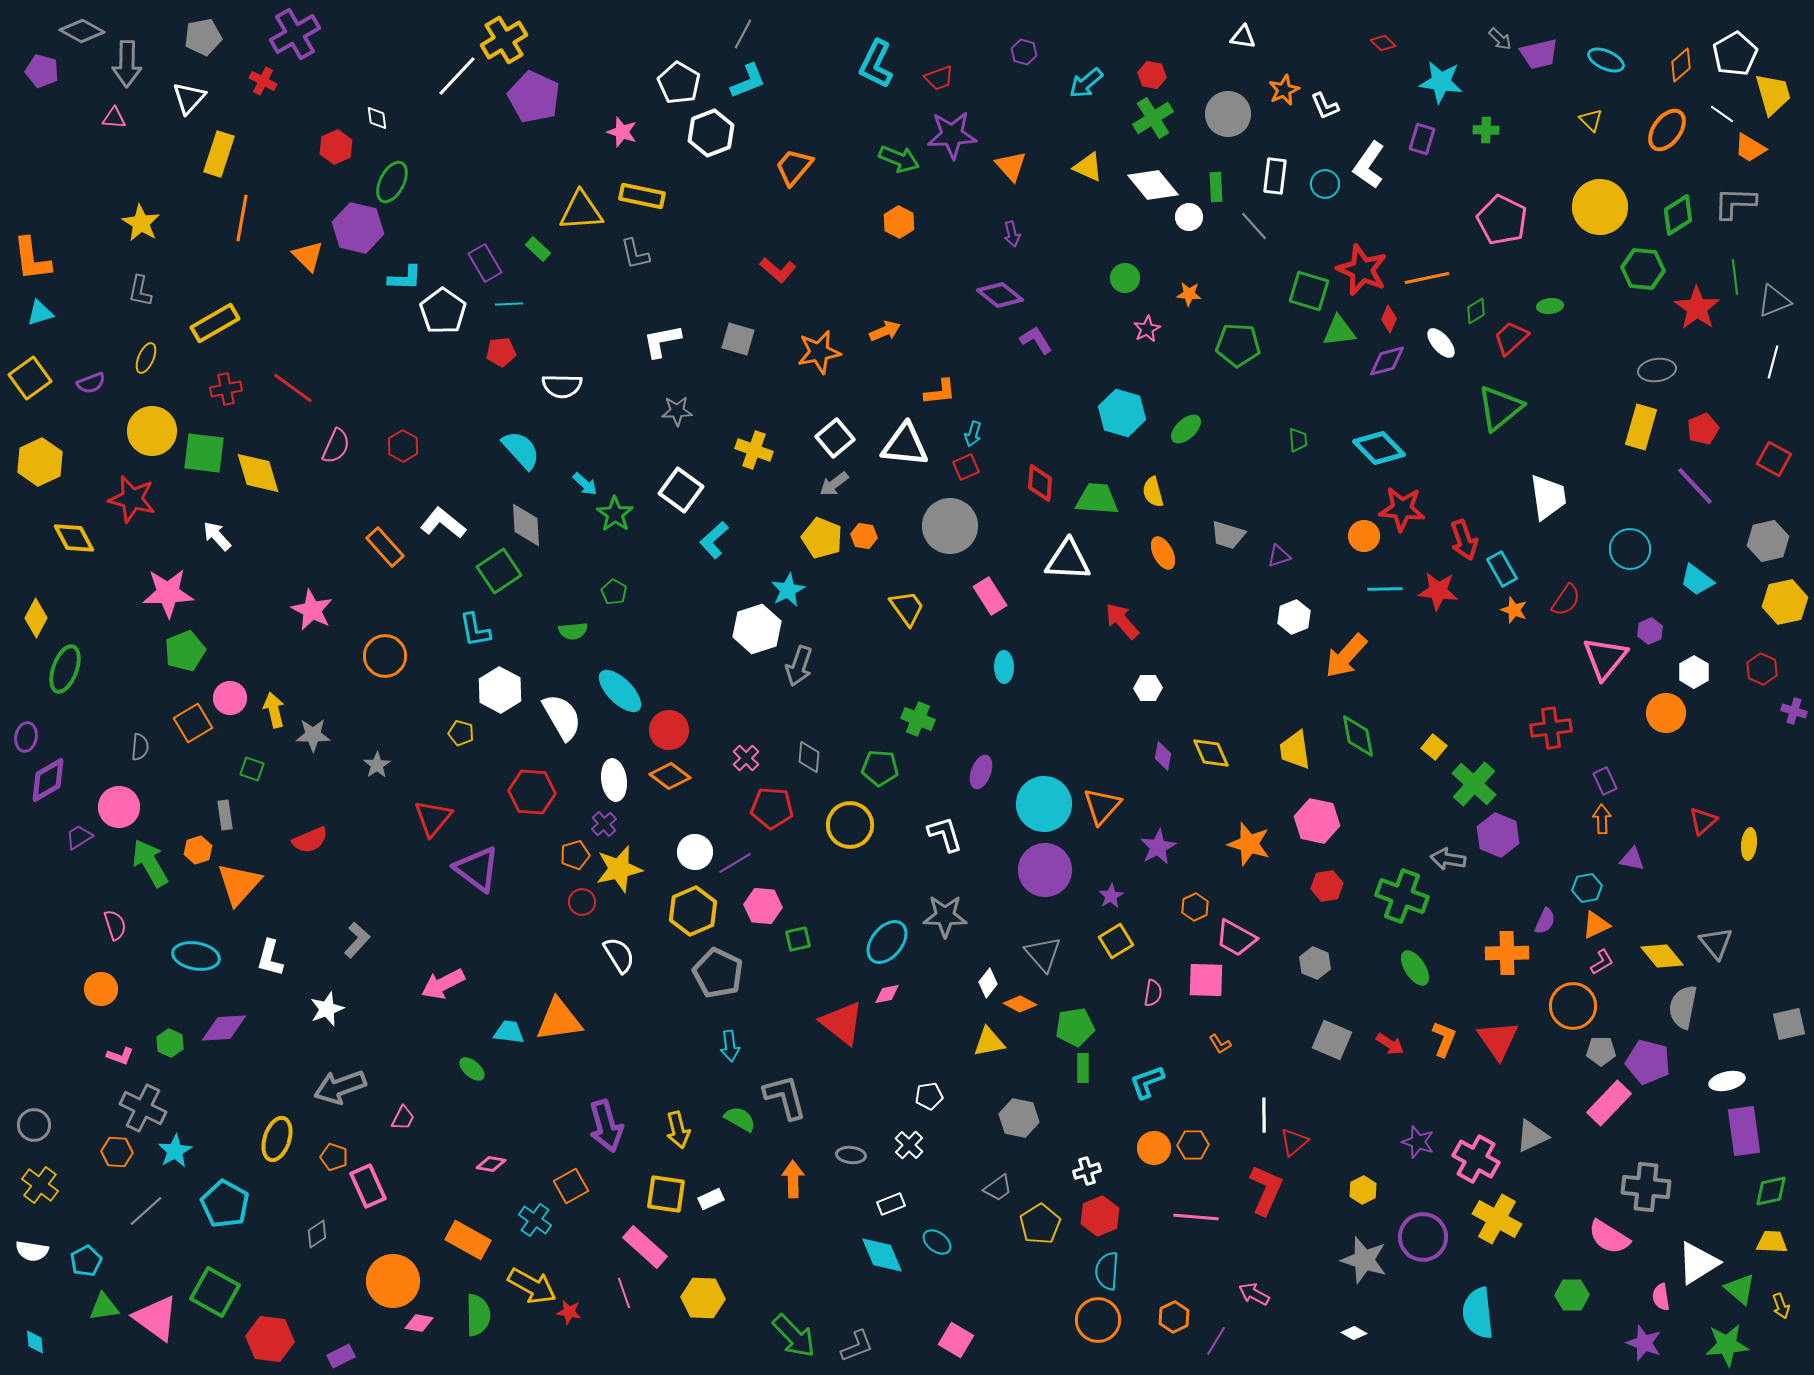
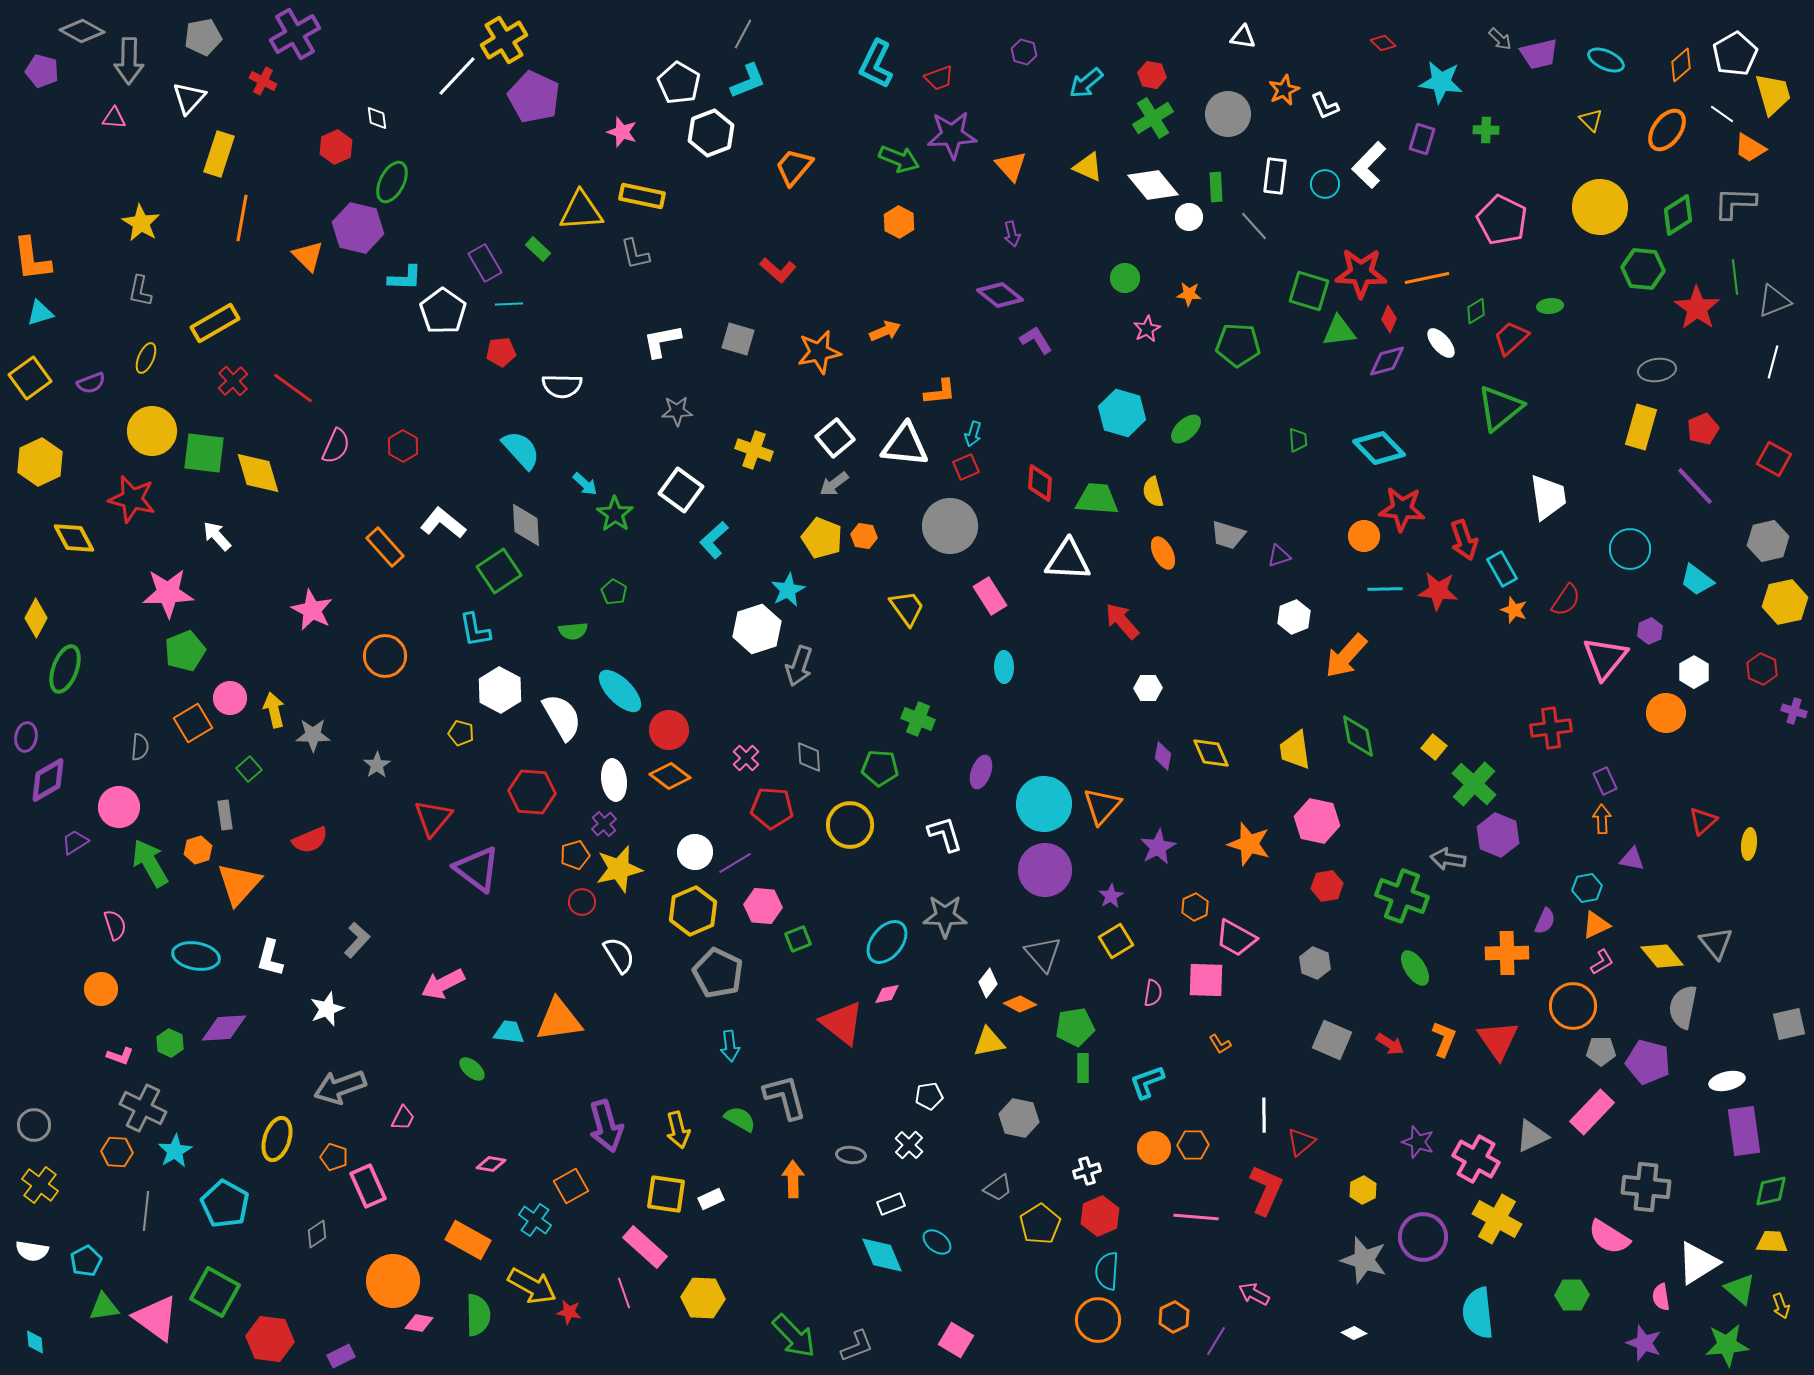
gray arrow at (127, 64): moved 2 px right, 3 px up
white L-shape at (1369, 165): rotated 9 degrees clockwise
red star at (1362, 270): moved 1 px left, 3 px down; rotated 21 degrees counterclockwise
red cross at (226, 389): moved 7 px right, 8 px up; rotated 32 degrees counterclockwise
gray diamond at (809, 757): rotated 8 degrees counterclockwise
green square at (252, 769): moved 3 px left; rotated 30 degrees clockwise
purple trapezoid at (79, 837): moved 4 px left, 5 px down
green square at (798, 939): rotated 8 degrees counterclockwise
pink rectangle at (1609, 1103): moved 17 px left, 9 px down
red triangle at (1294, 1142): moved 7 px right
gray line at (146, 1211): rotated 42 degrees counterclockwise
